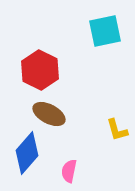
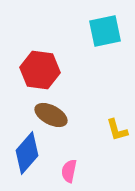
red hexagon: rotated 18 degrees counterclockwise
brown ellipse: moved 2 px right, 1 px down
